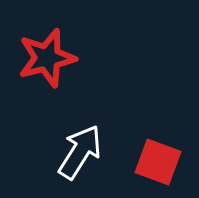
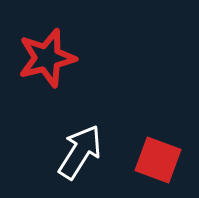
red square: moved 2 px up
